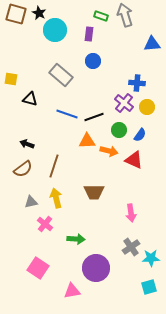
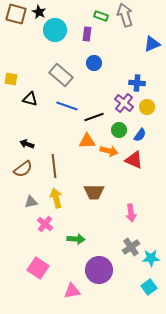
black star: moved 1 px up
purple rectangle: moved 2 px left
blue triangle: rotated 18 degrees counterclockwise
blue circle: moved 1 px right, 2 px down
blue line: moved 8 px up
brown line: rotated 25 degrees counterclockwise
purple circle: moved 3 px right, 2 px down
cyan square: rotated 21 degrees counterclockwise
